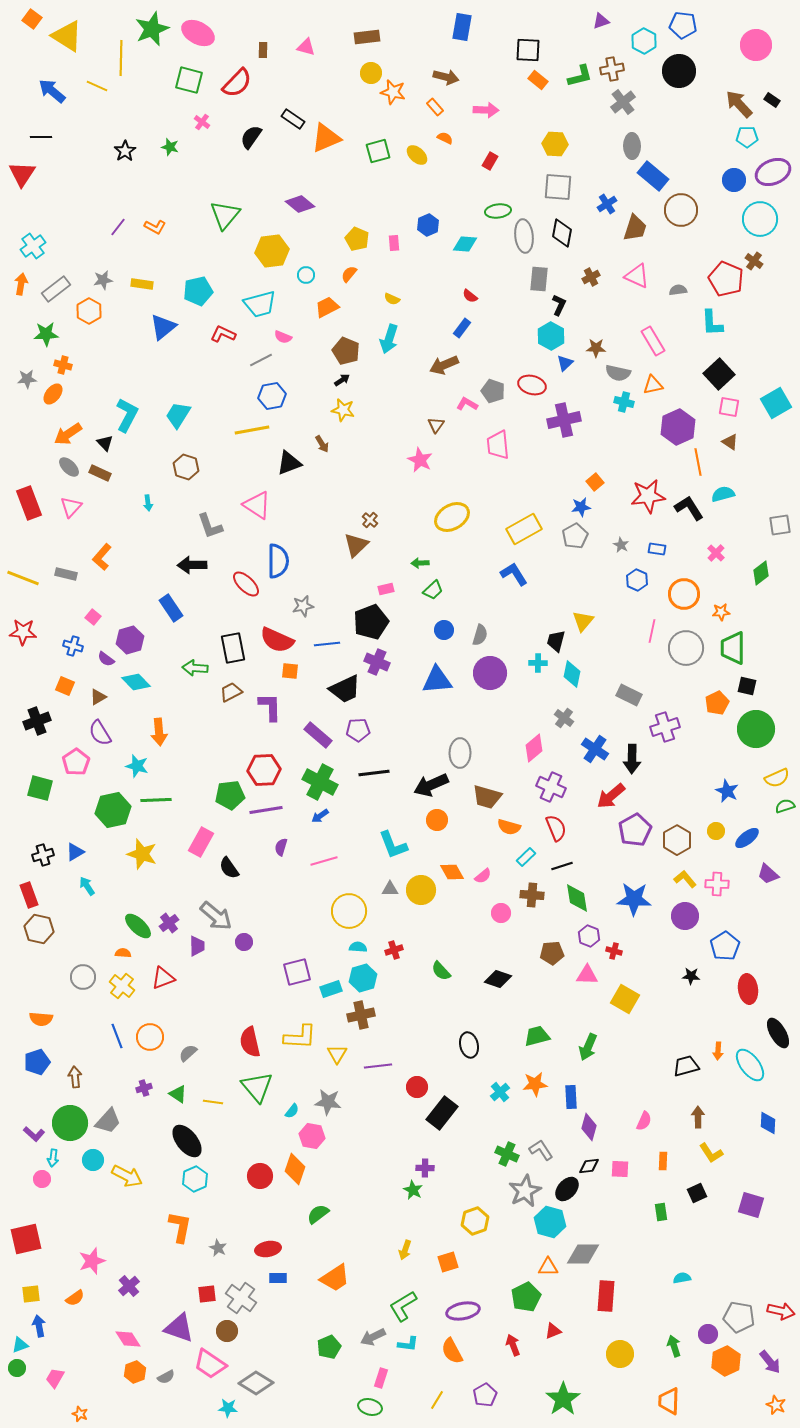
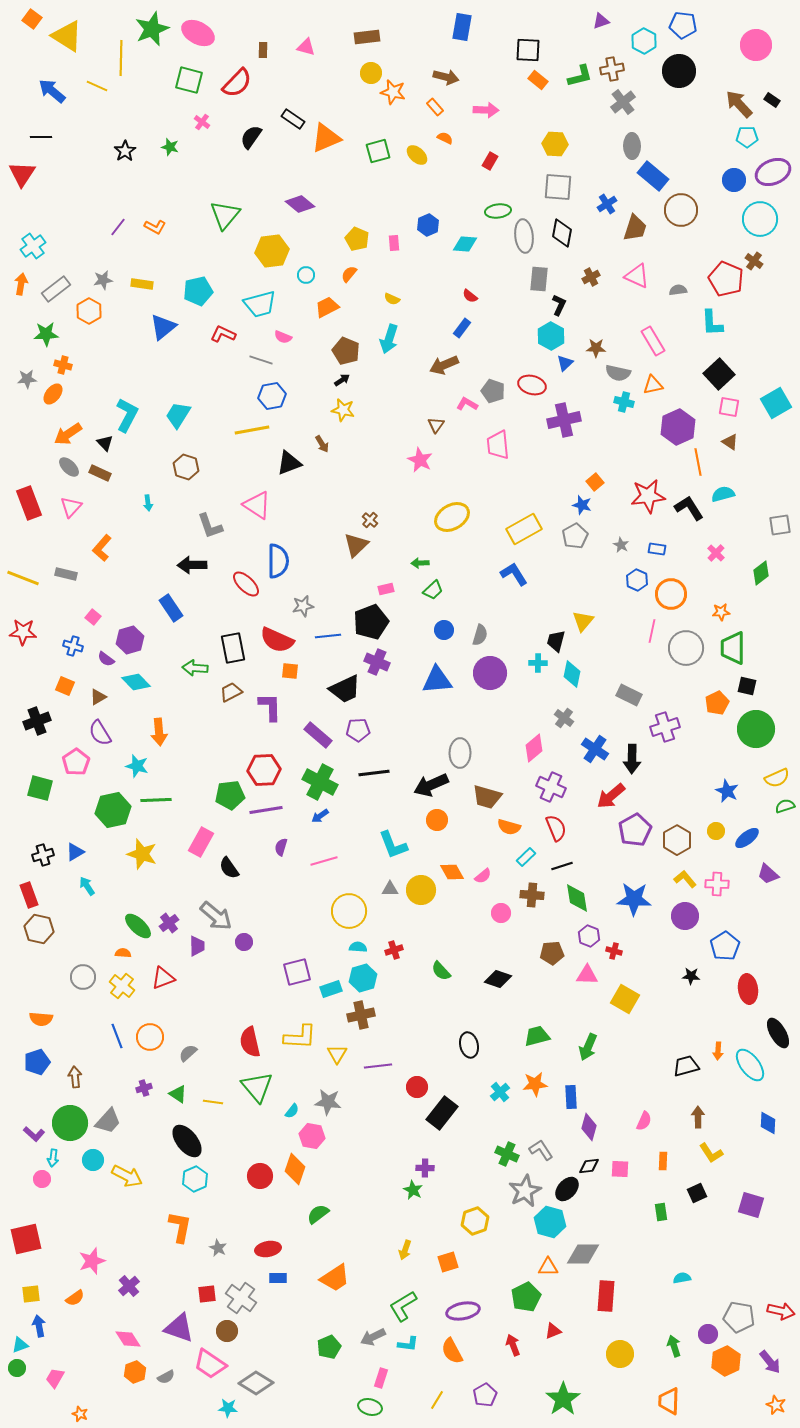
gray line at (261, 360): rotated 45 degrees clockwise
blue star at (581, 507): moved 1 px right, 2 px up; rotated 24 degrees clockwise
orange L-shape at (102, 557): moved 9 px up
orange circle at (684, 594): moved 13 px left
blue line at (327, 644): moved 1 px right, 8 px up
